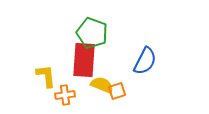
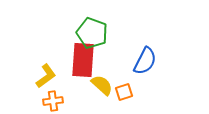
red rectangle: moved 1 px left
yellow L-shape: rotated 60 degrees clockwise
yellow semicircle: rotated 20 degrees clockwise
orange square: moved 7 px right, 1 px down
orange cross: moved 12 px left, 6 px down
